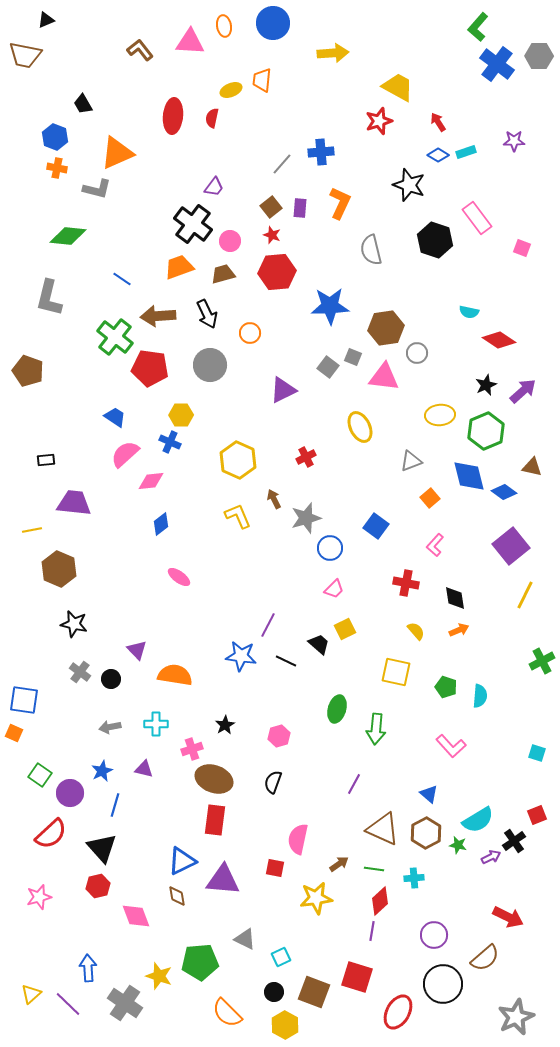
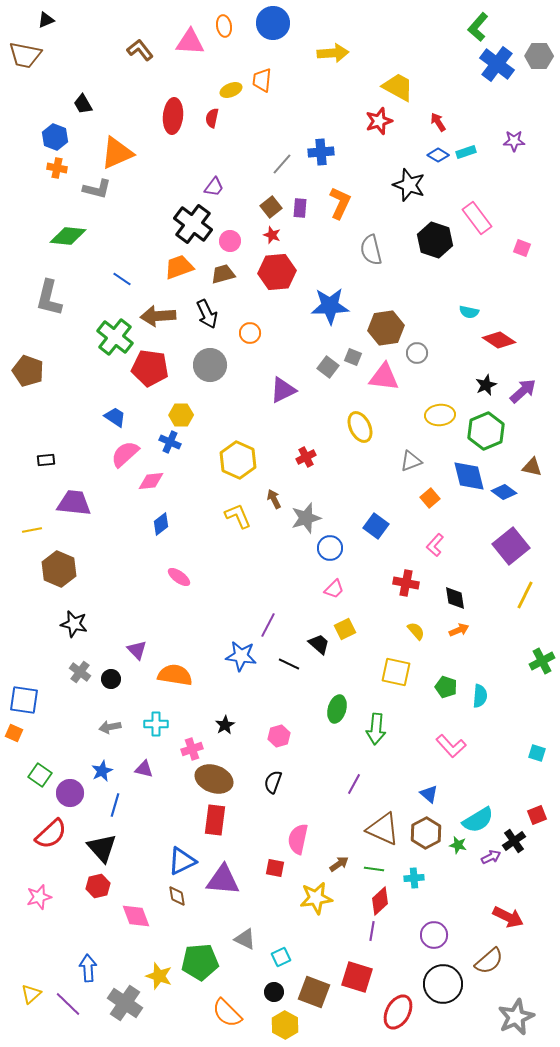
black line at (286, 661): moved 3 px right, 3 px down
brown semicircle at (485, 958): moved 4 px right, 3 px down
